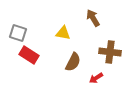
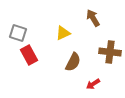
yellow triangle: rotated 35 degrees counterclockwise
red rectangle: rotated 30 degrees clockwise
red arrow: moved 3 px left, 6 px down
